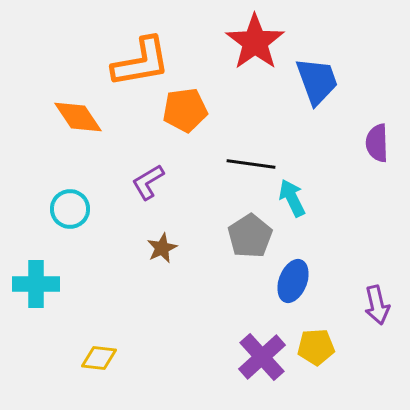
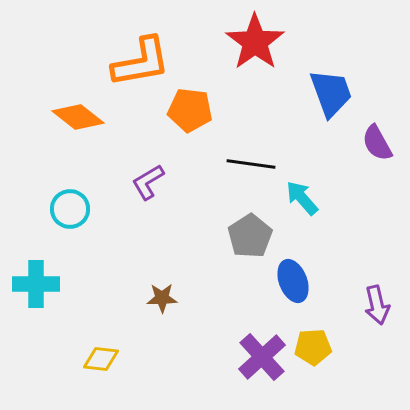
blue trapezoid: moved 14 px right, 12 px down
orange pentagon: moved 5 px right; rotated 15 degrees clockwise
orange diamond: rotated 18 degrees counterclockwise
purple semicircle: rotated 27 degrees counterclockwise
cyan arrow: moved 10 px right; rotated 15 degrees counterclockwise
brown star: moved 50 px down; rotated 24 degrees clockwise
blue ellipse: rotated 42 degrees counterclockwise
yellow pentagon: moved 3 px left
yellow diamond: moved 2 px right, 1 px down
